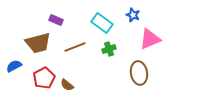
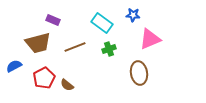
blue star: rotated 16 degrees counterclockwise
purple rectangle: moved 3 px left
